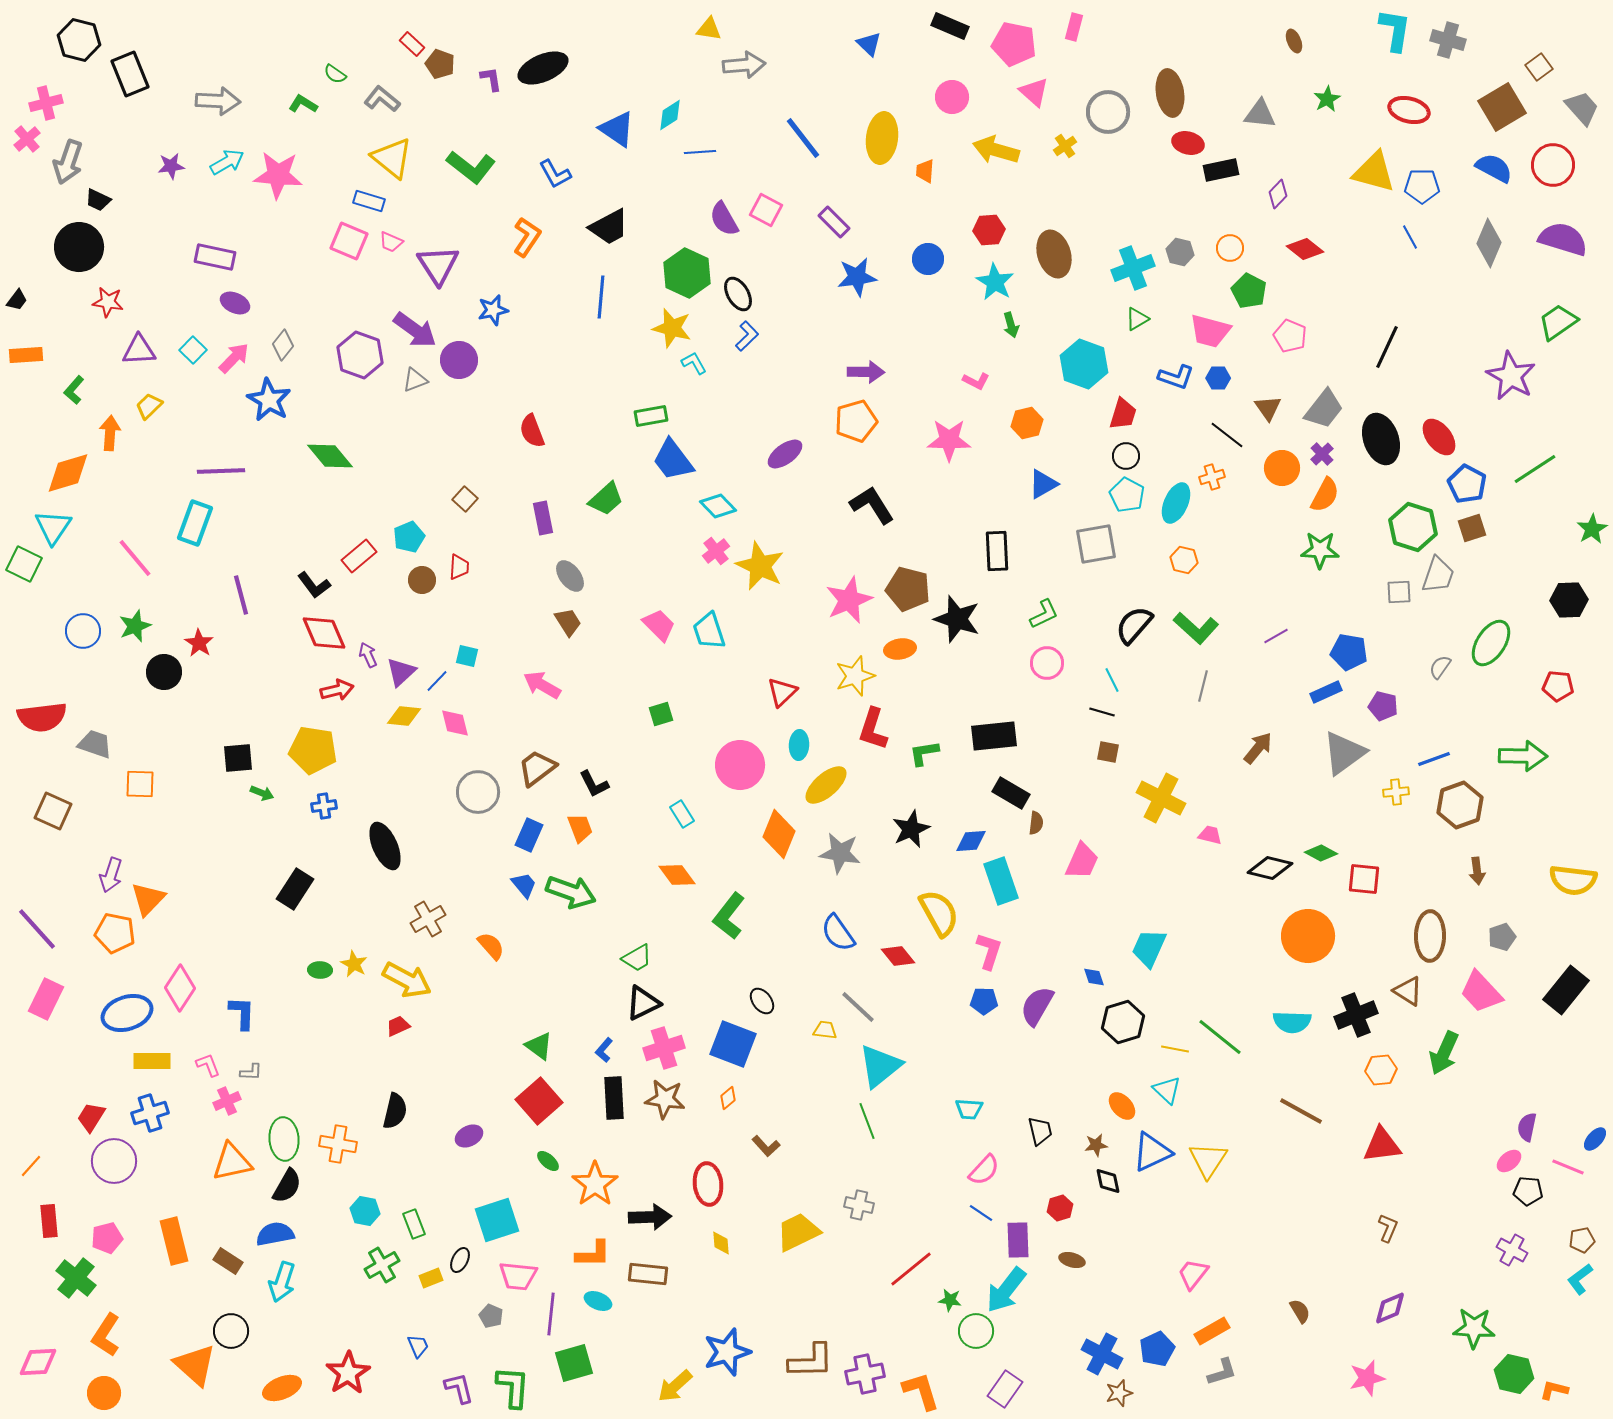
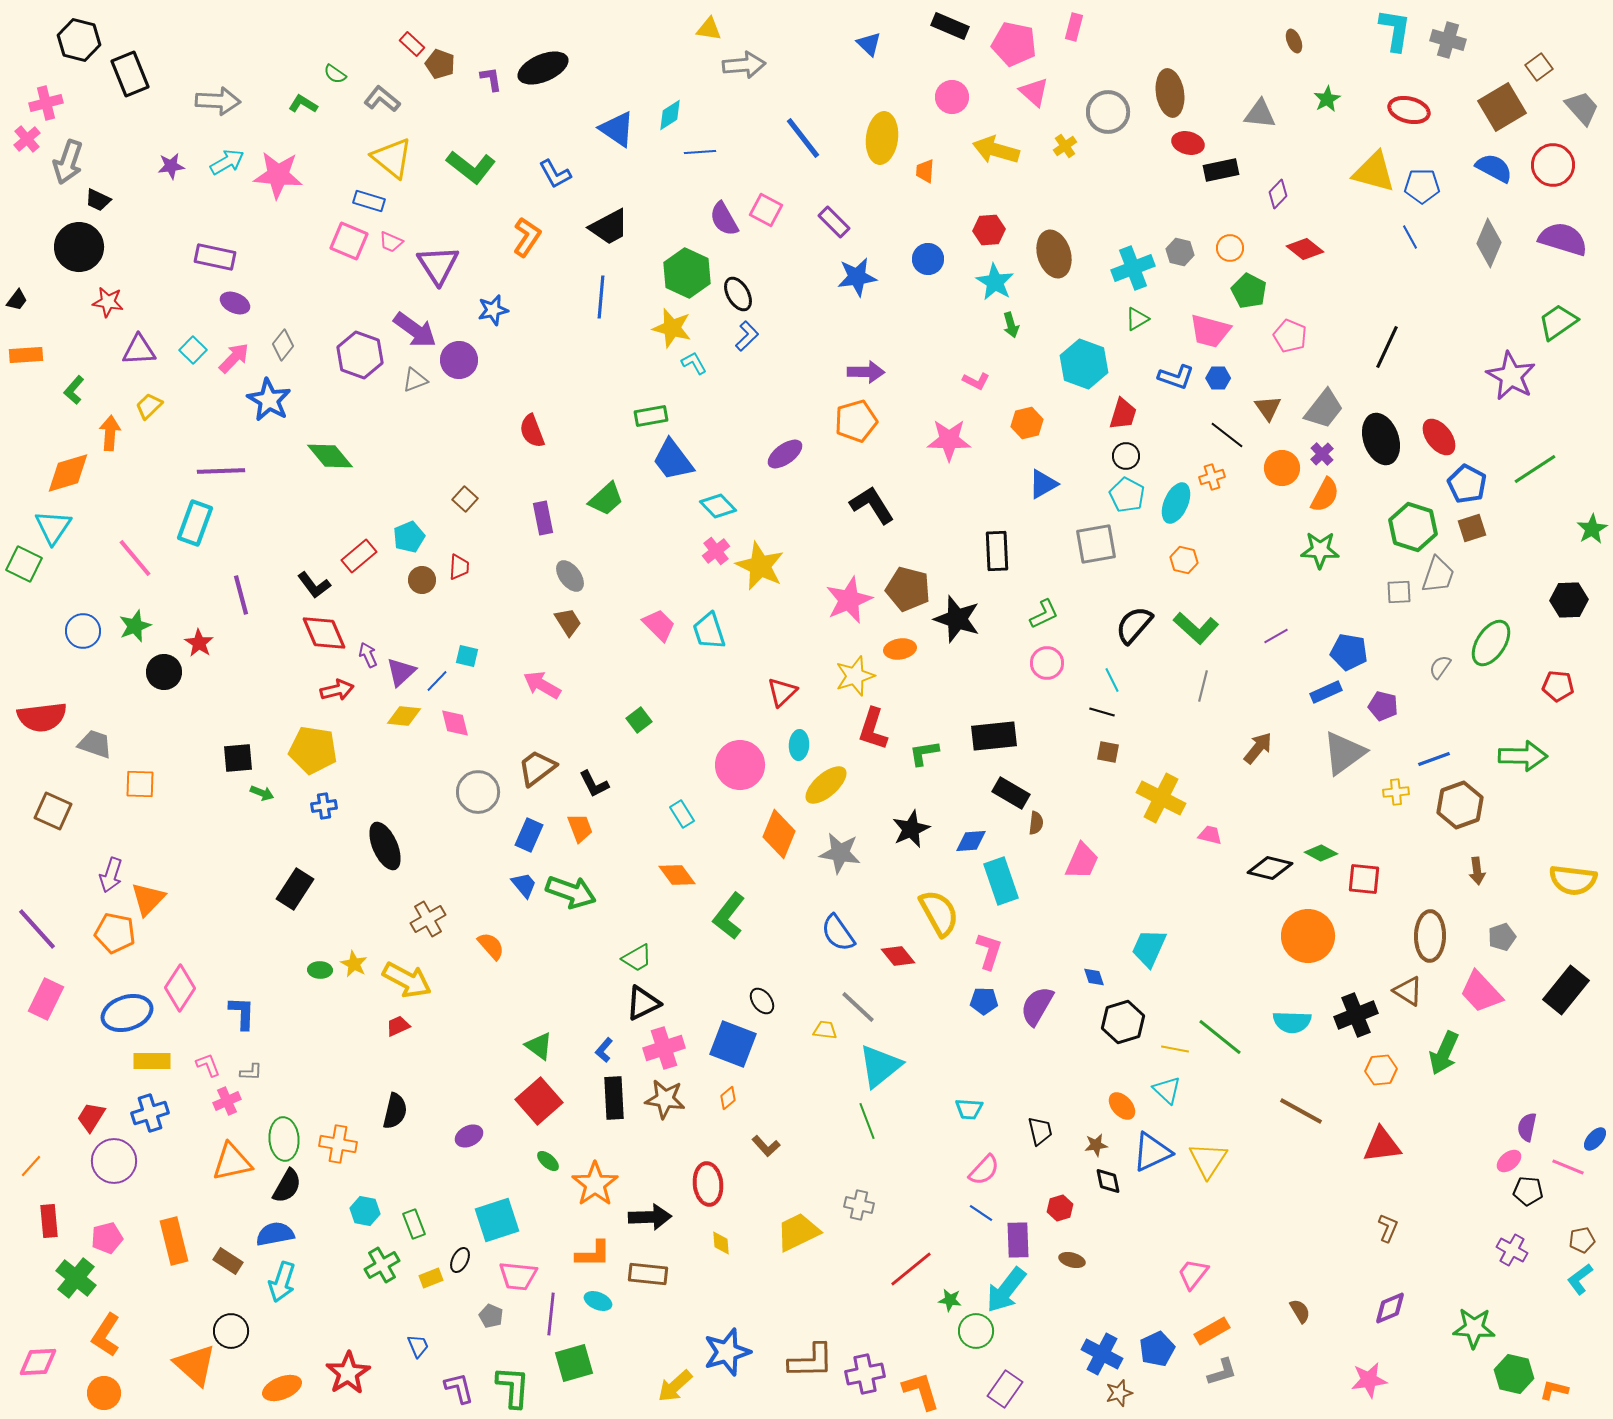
green square at (661, 714): moved 22 px left, 6 px down; rotated 20 degrees counterclockwise
pink star at (1367, 1378): moved 2 px right, 2 px down; rotated 6 degrees clockwise
